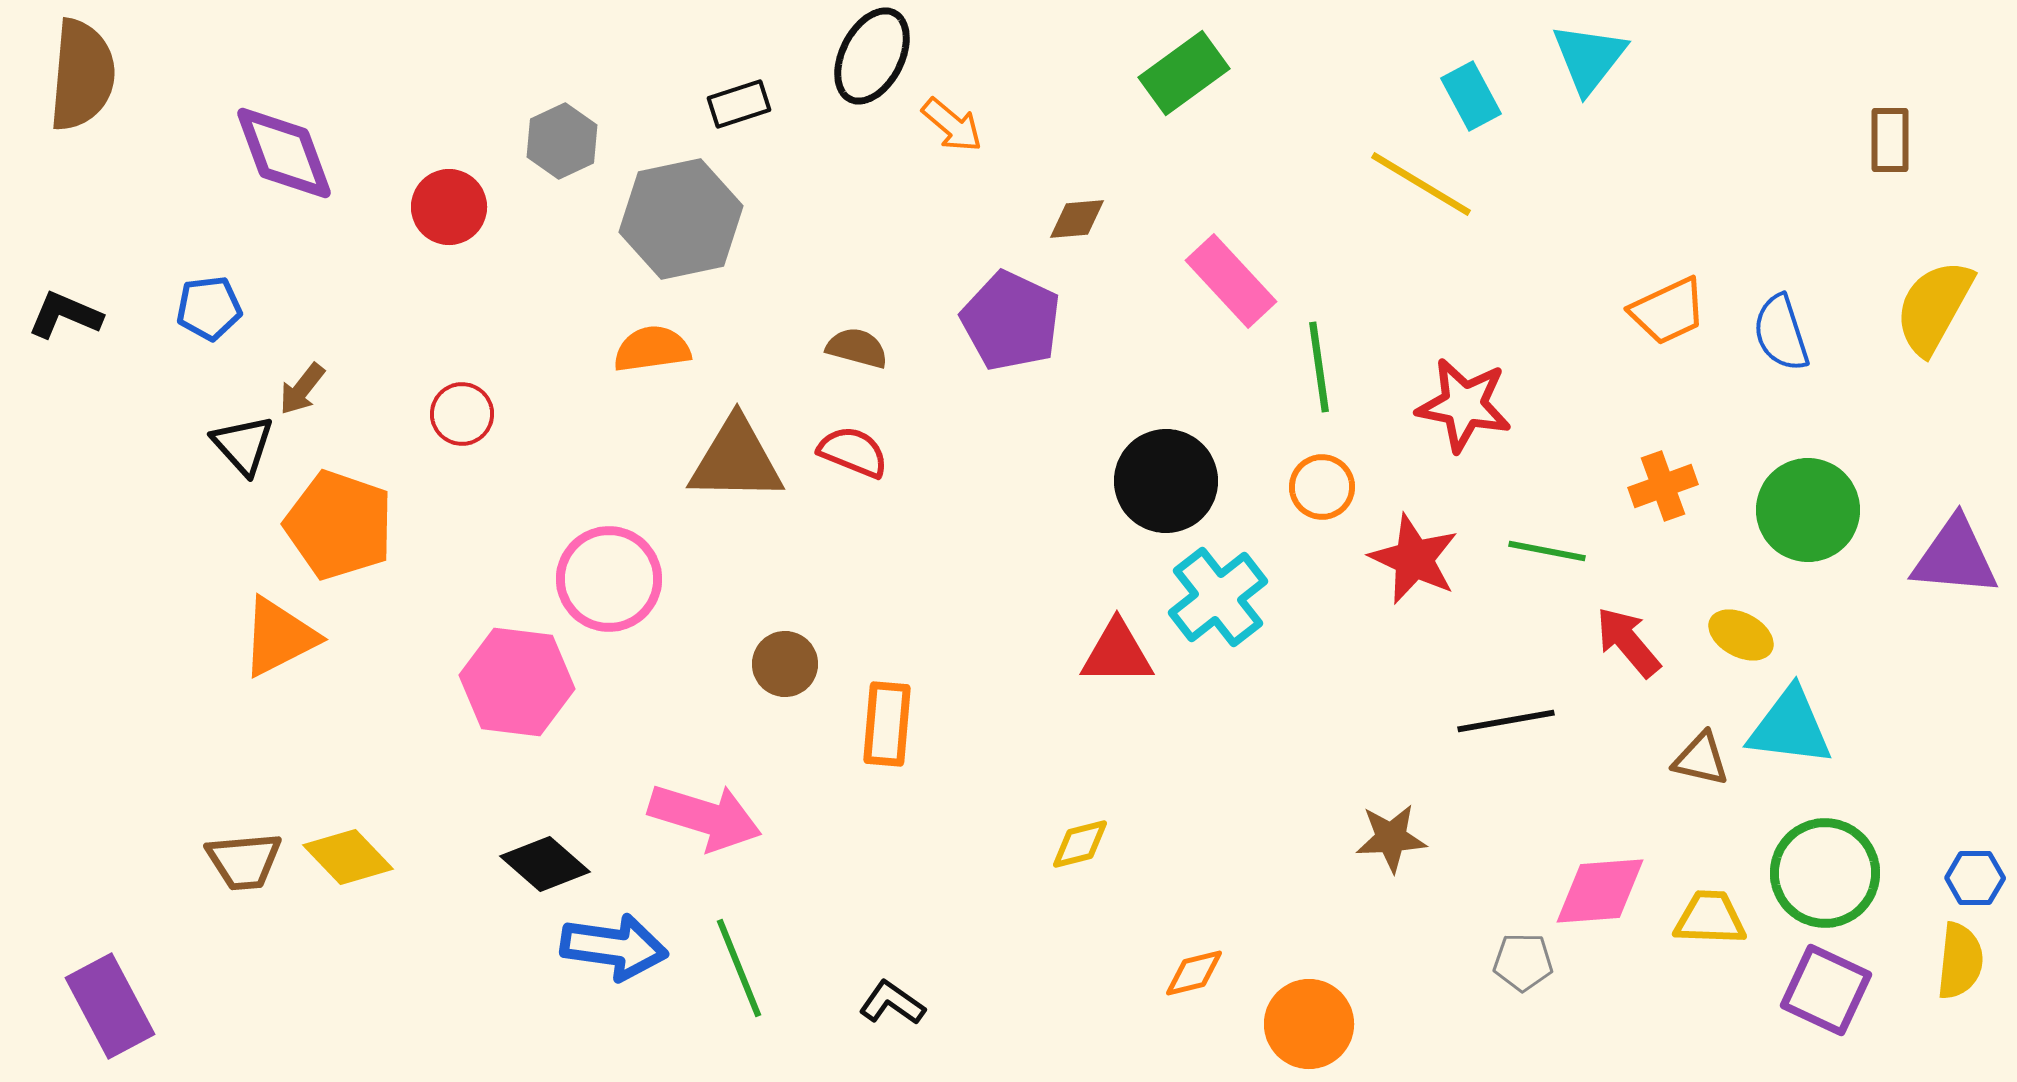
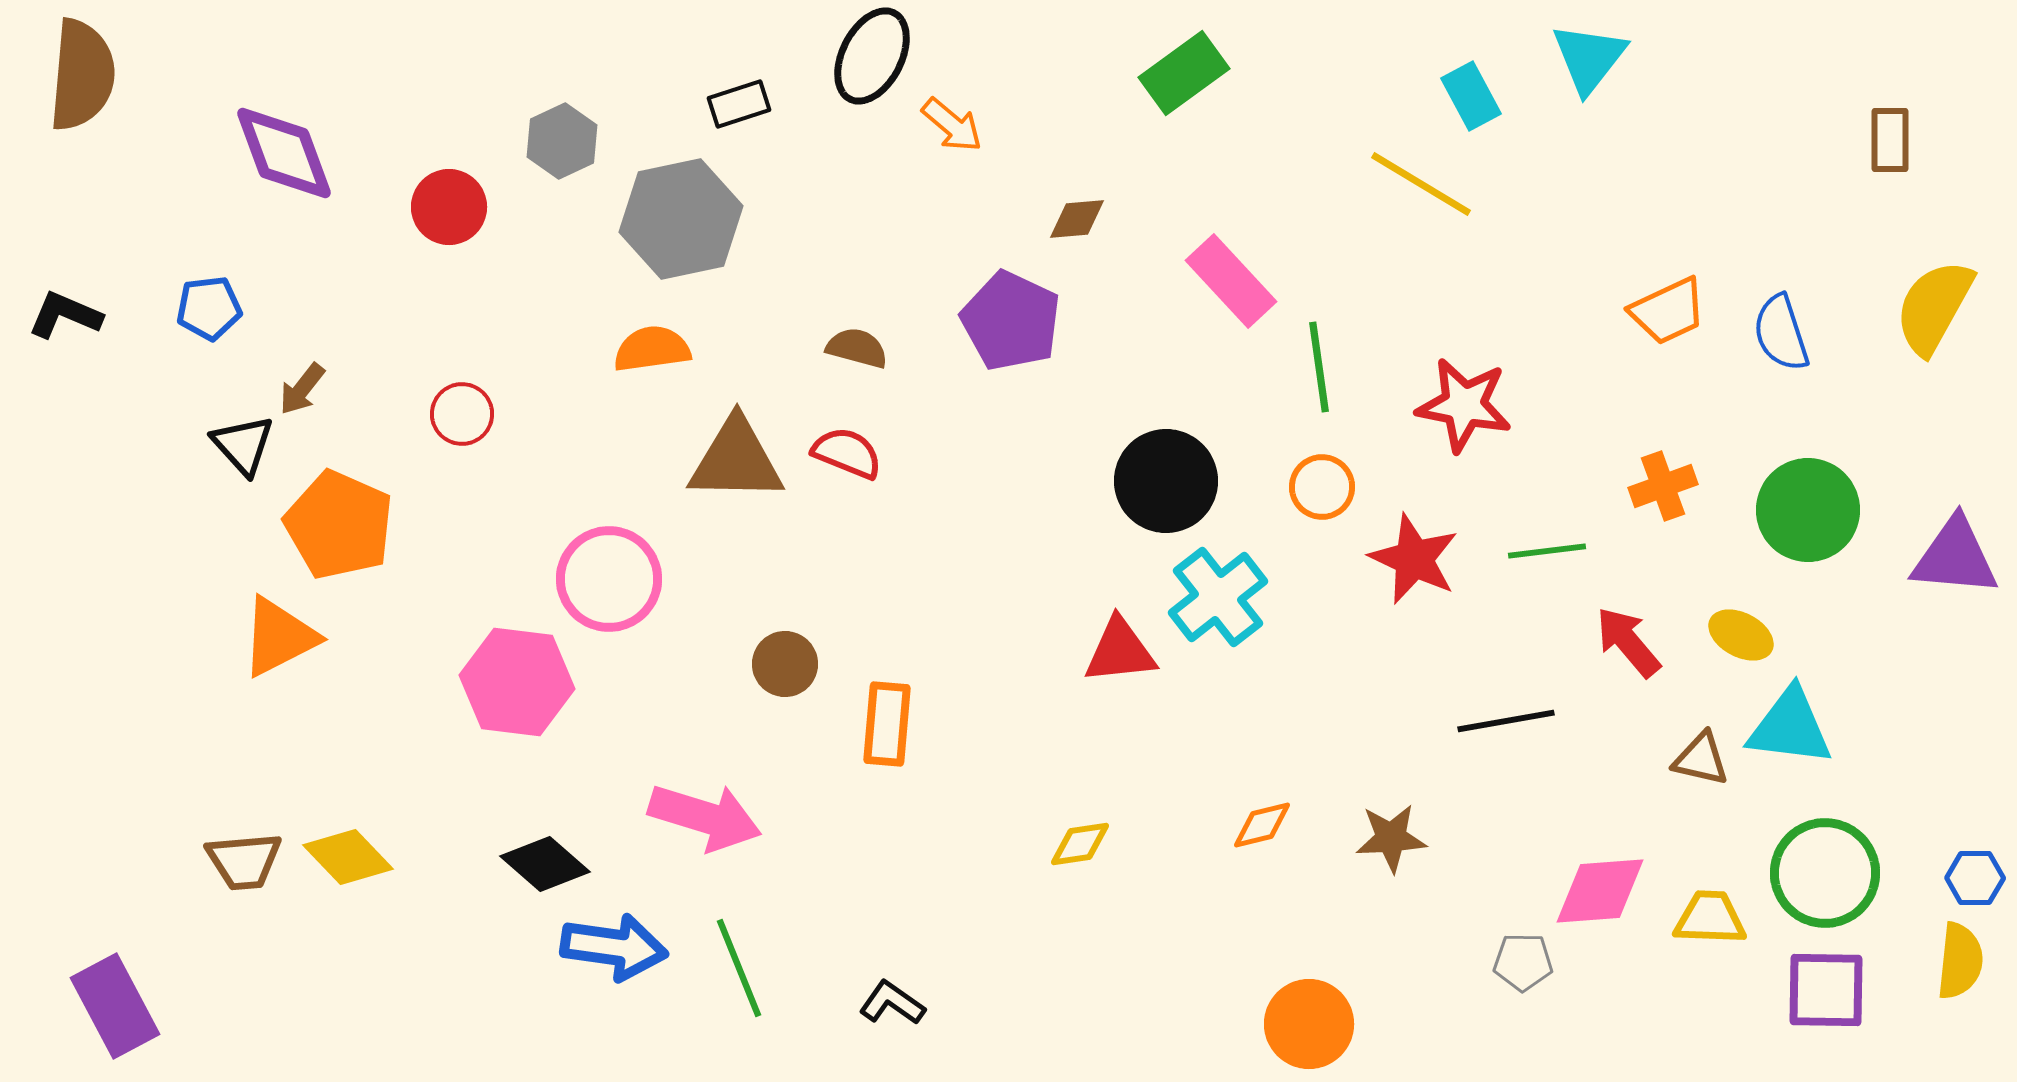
red semicircle at (853, 452): moved 6 px left, 1 px down
orange pentagon at (339, 525): rotated 5 degrees clockwise
green line at (1547, 551): rotated 18 degrees counterclockwise
red triangle at (1117, 653): moved 3 px right, 2 px up; rotated 6 degrees counterclockwise
yellow diamond at (1080, 844): rotated 6 degrees clockwise
orange diamond at (1194, 973): moved 68 px right, 148 px up
purple square at (1826, 990): rotated 24 degrees counterclockwise
purple rectangle at (110, 1006): moved 5 px right
